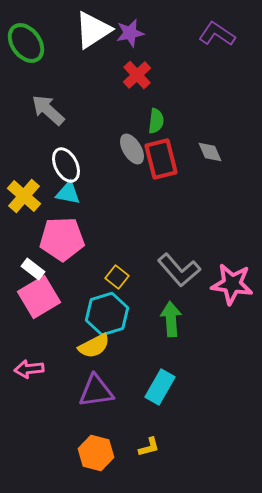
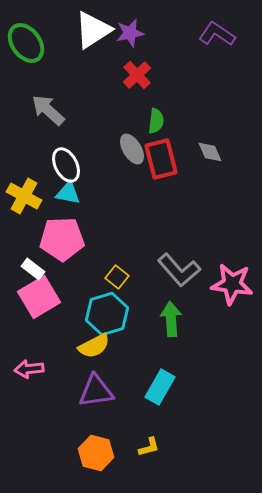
yellow cross: rotated 12 degrees counterclockwise
